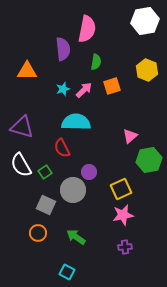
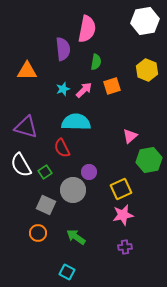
purple triangle: moved 4 px right
